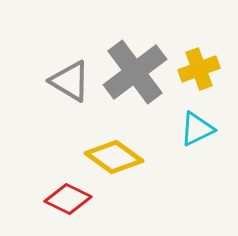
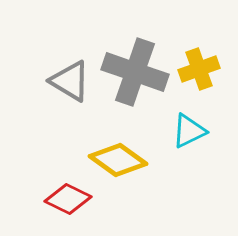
gray cross: rotated 34 degrees counterclockwise
cyan triangle: moved 8 px left, 2 px down
yellow diamond: moved 4 px right, 3 px down
